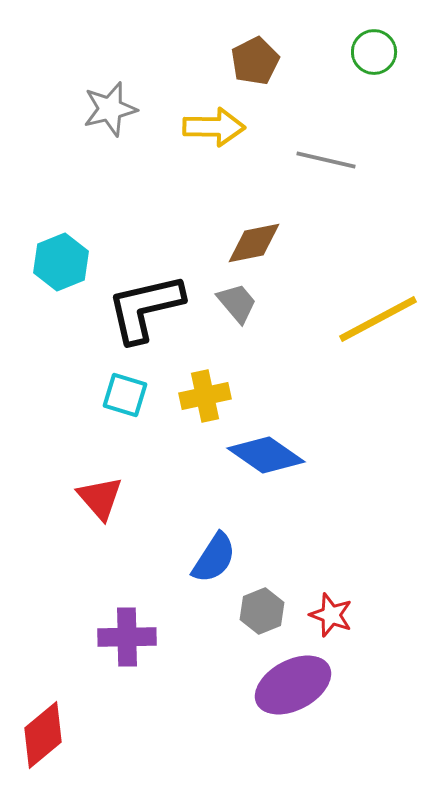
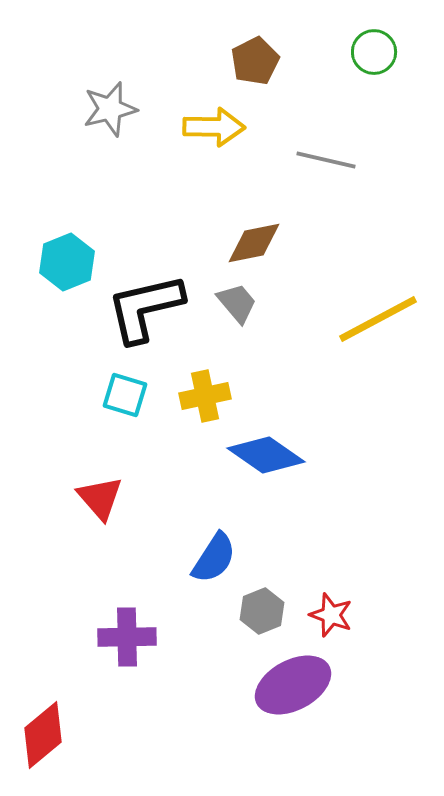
cyan hexagon: moved 6 px right
